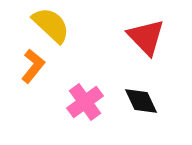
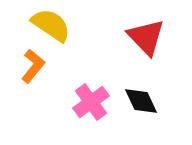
yellow semicircle: rotated 9 degrees counterclockwise
pink cross: moved 6 px right
